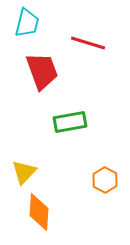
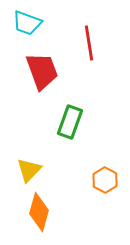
cyan trapezoid: rotated 96 degrees clockwise
red line: moved 1 px right; rotated 64 degrees clockwise
green rectangle: rotated 60 degrees counterclockwise
yellow triangle: moved 5 px right, 2 px up
orange diamond: rotated 12 degrees clockwise
